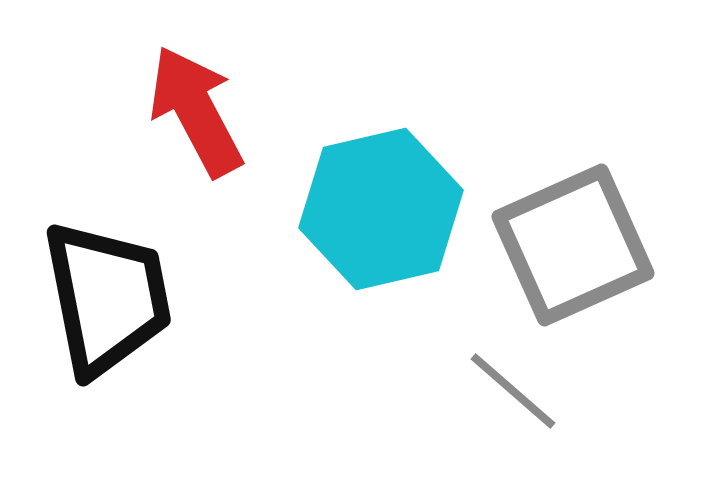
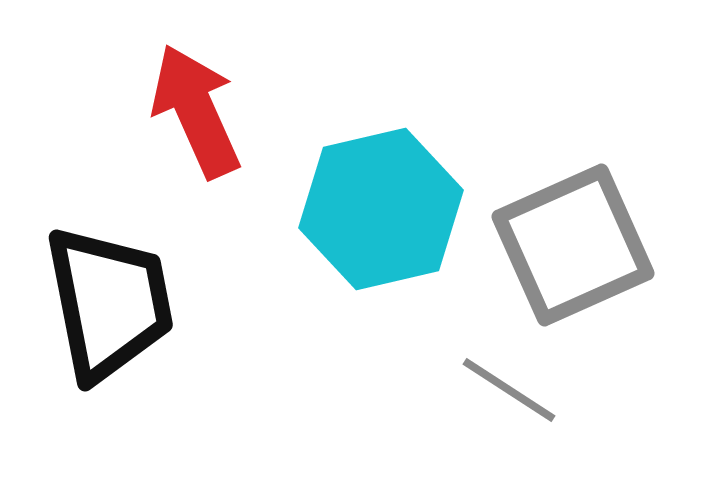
red arrow: rotated 4 degrees clockwise
black trapezoid: moved 2 px right, 5 px down
gray line: moved 4 px left, 1 px up; rotated 8 degrees counterclockwise
